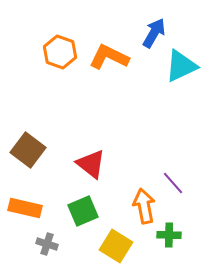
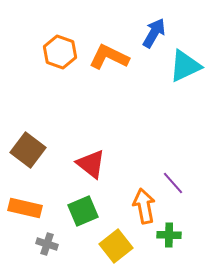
cyan triangle: moved 4 px right
yellow square: rotated 20 degrees clockwise
